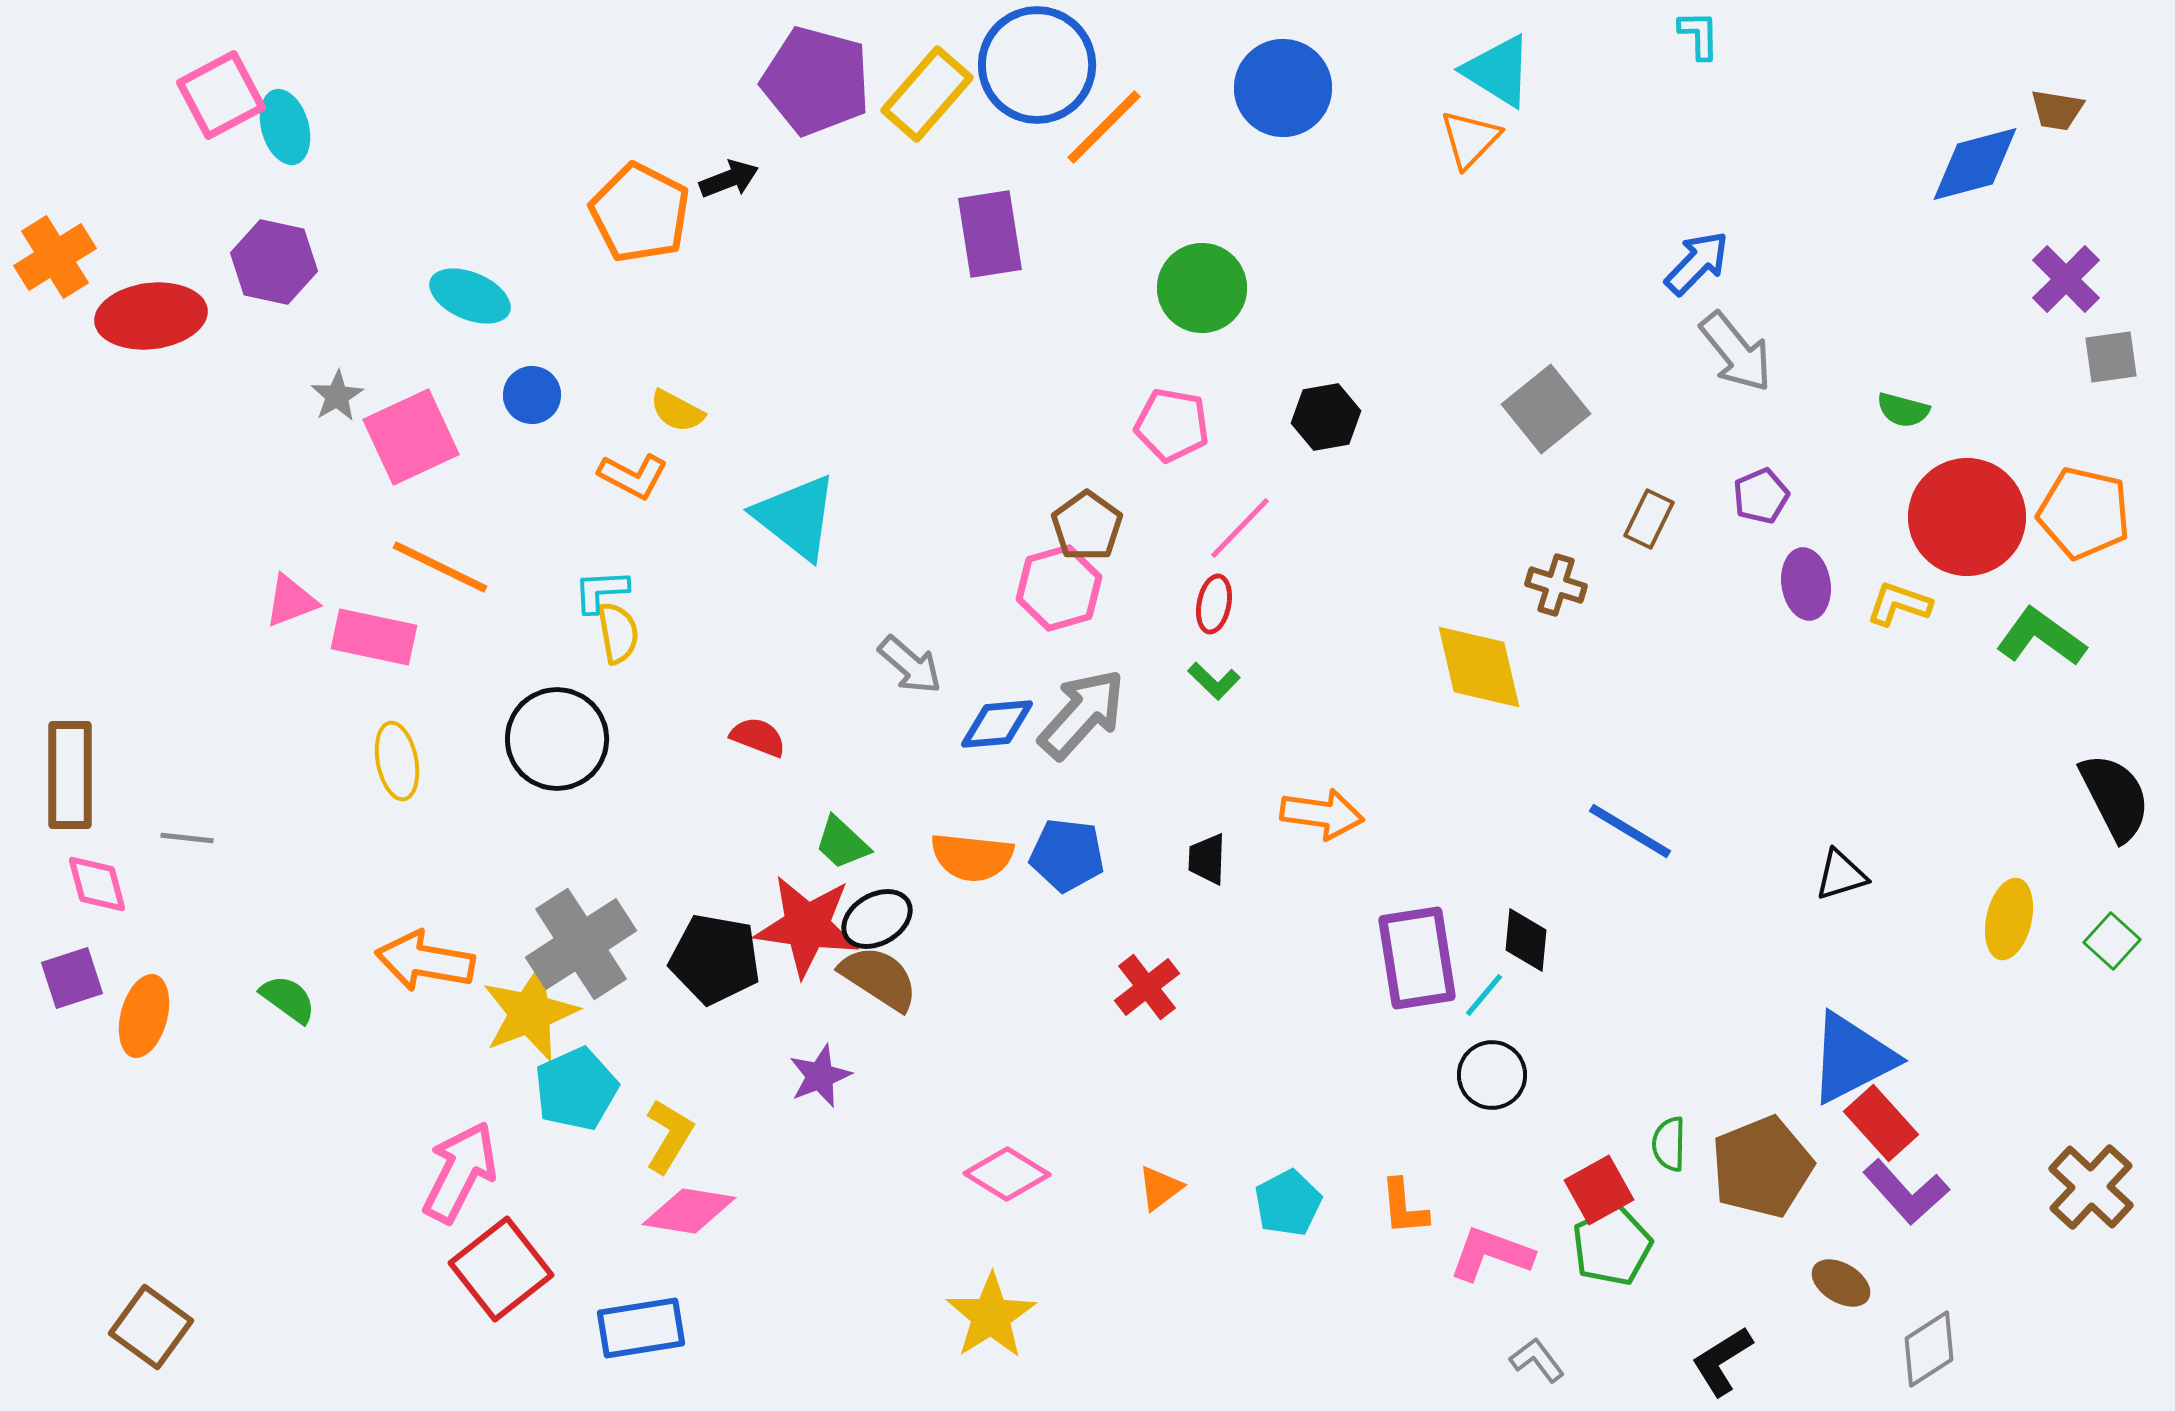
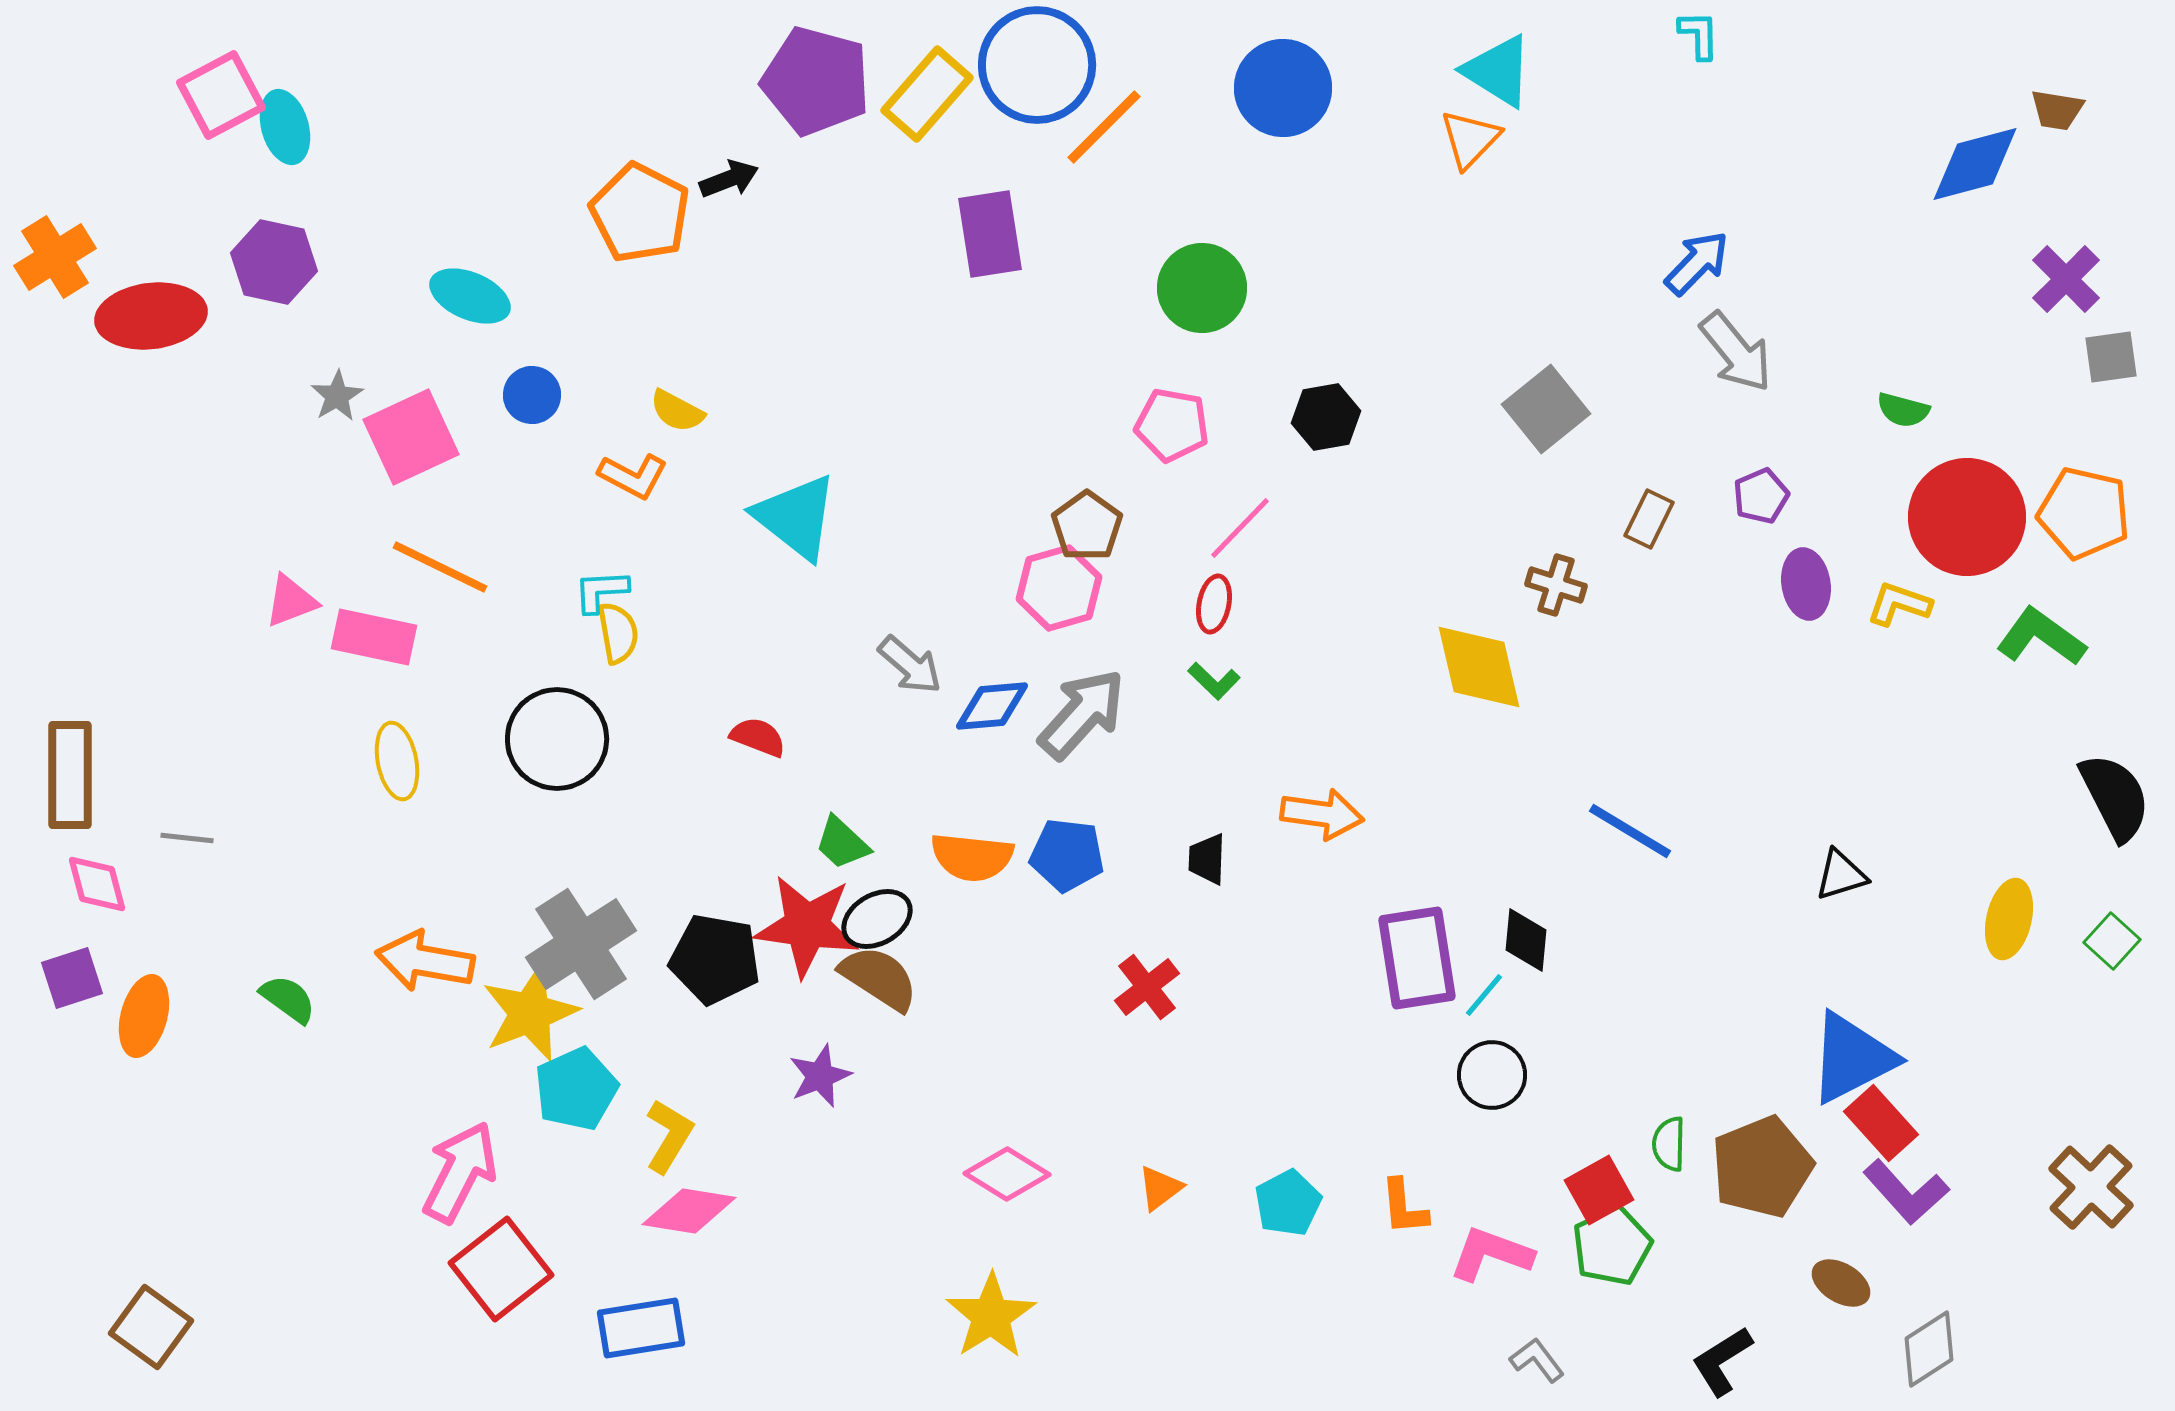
blue diamond at (997, 724): moved 5 px left, 18 px up
